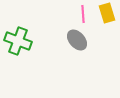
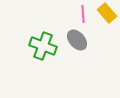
yellow rectangle: rotated 24 degrees counterclockwise
green cross: moved 25 px right, 5 px down
